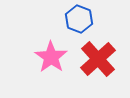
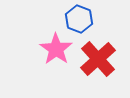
pink star: moved 5 px right, 8 px up
